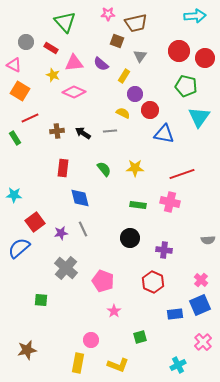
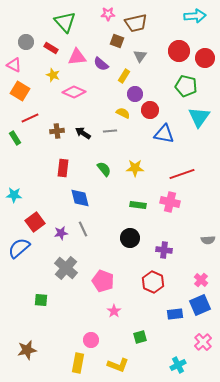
pink triangle at (74, 63): moved 3 px right, 6 px up
